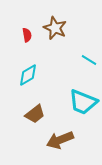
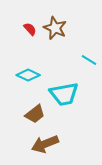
red semicircle: moved 3 px right, 6 px up; rotated 32 degrees counterclockwise
cyan diamond: rotated 55 degrees clockwise
cyan trapezoid: moved 19 px left, 8 px up; rotated 32 degrees counterclockwise
brown arrow: moved 15 px left, 4 px down
